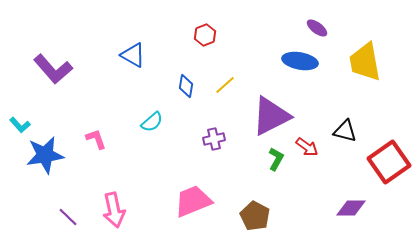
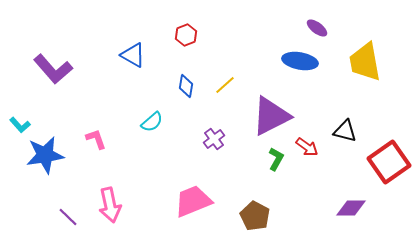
red hexagon: moved 19 px left
purple cross: rotated 25 degrees counterclockwise
pink arrow: moved 4 px left, 5 px up
